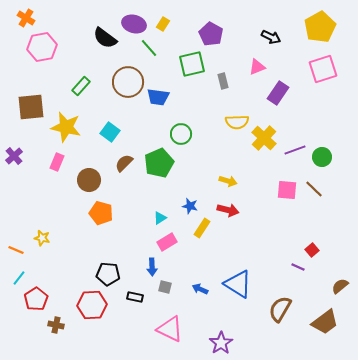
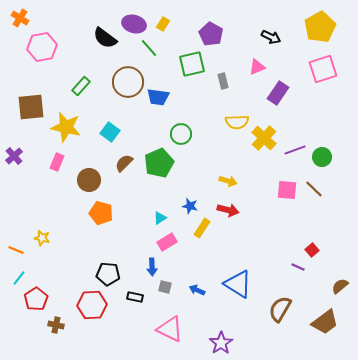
orange cross at (26, 18): moved 6 px left
blue arrow at (200, 289): moved 3 px left, 1 px down
